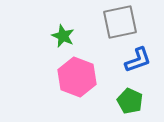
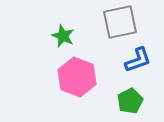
green pentagon: rotated 20 degrees clockwise
